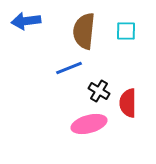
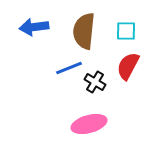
blue arrow: moved 8 px right, 6 px down
black cross: moved 4 px left, 9 px up
red semicircle: moved 37 px up; rotated 28 degrees clockwise
